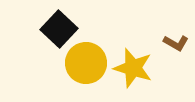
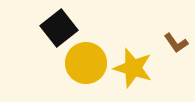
black square: moved 1 px up; rotated 9 degrees clockwise
brown L-shape: rotated 25 degrees clockwise
